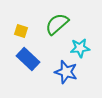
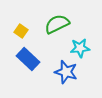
green semicircle: rotated 15 degrees clockwise
yellow square: rotated 16 degrees clockwise
